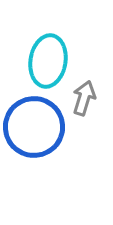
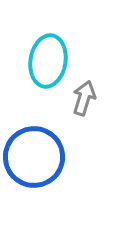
blue circle: moved 30 px down
